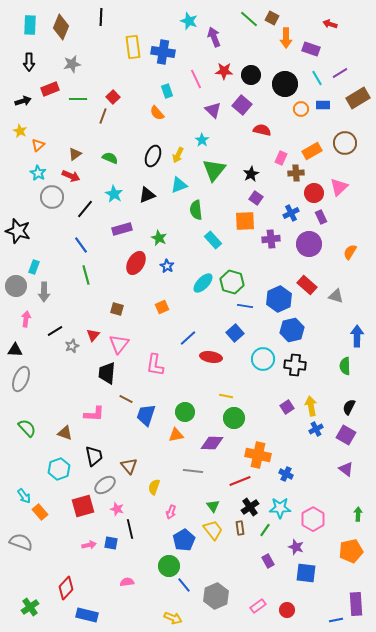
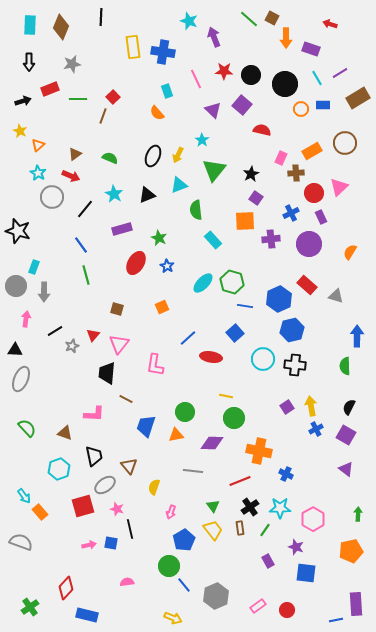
blue trapezoid at (146, 415): moved 11 px down
orange cross at (258, 455): moved 1 px right, 4 px up
